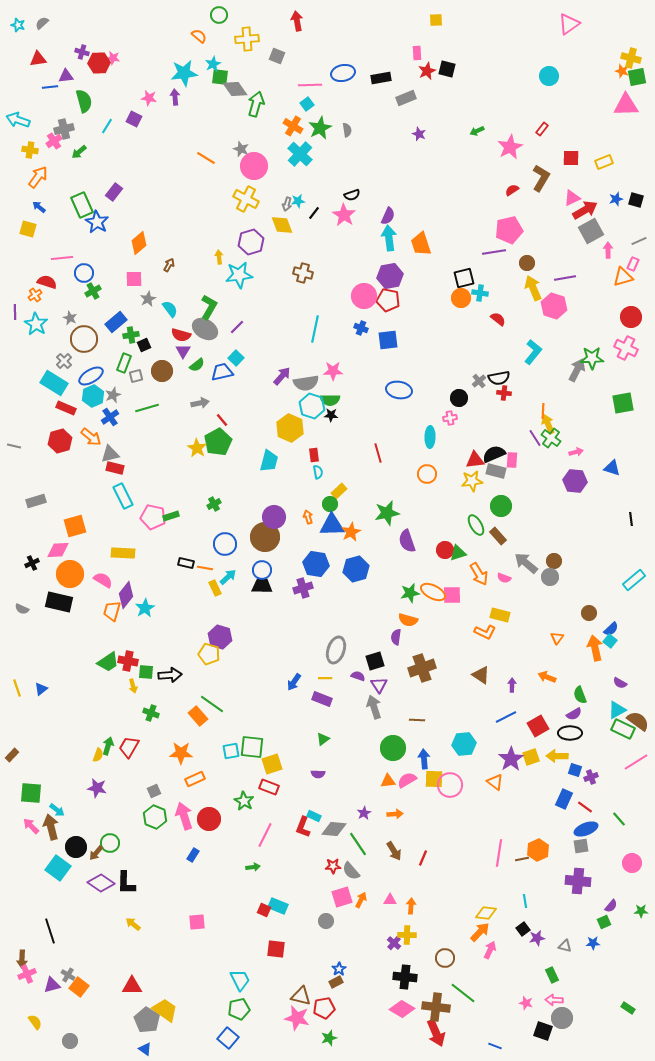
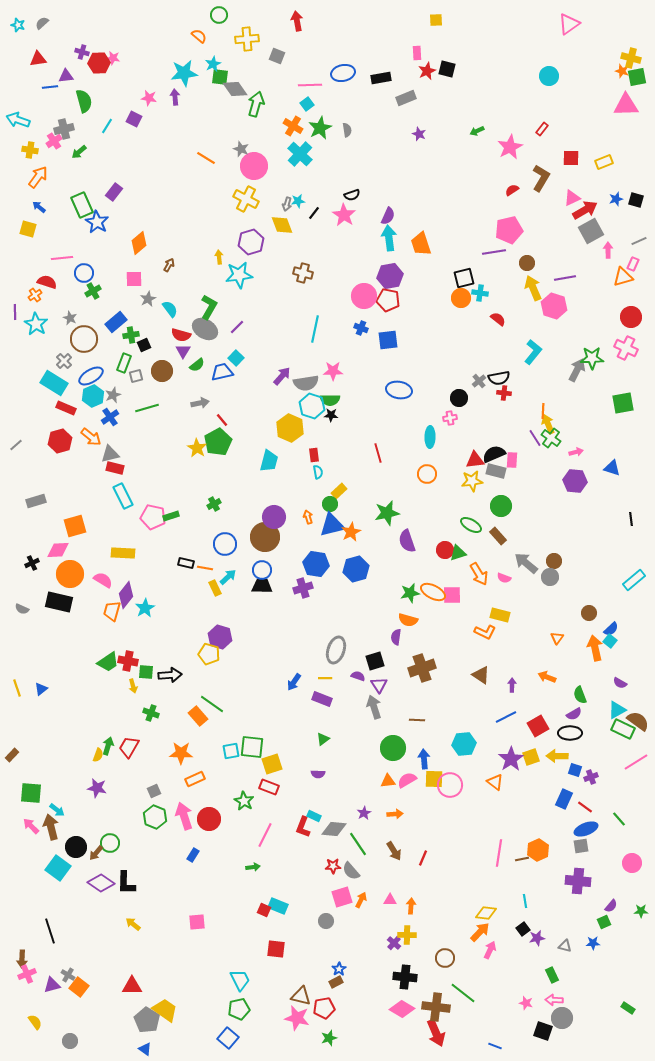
gray line at (14, 446): moved 2 px right, 1 px up; rotated 56 degrees counterclockwise
blue triangle at (332, 525): rotated 12 degrees counterclockwise
green ellipse at (476, 525): moved 5 px left; rotated 30 degrees counterclockwise
